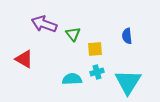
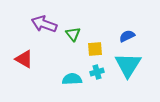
blue semicircle: rotated 70 degrees clockwise
cyan triangle: moved 17 px up
